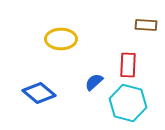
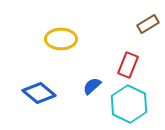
brown rectangle: moved 2 px right, 1 px up; rotated 35 degrees counterclockwise
red rectangle: rotated 20 degrees clockwise
blue semicircle: moved 2 px left, 4 px down
cyan hexagon: moved 1 px right, 1 px down; rotated 12 degrees clockwise
